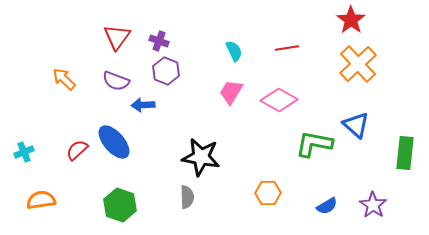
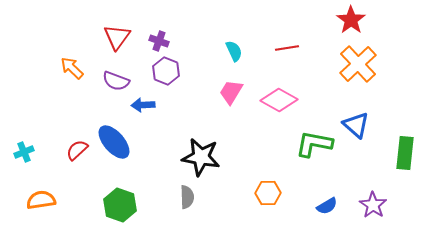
orange arrow: moved 8 px right, 11 px up
